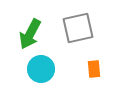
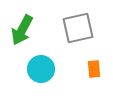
green arrow: moved 8 px left, 4 px up
